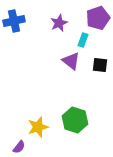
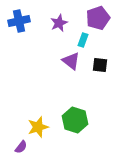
blue cross: moved 5 px right
purple semicircle: moved 2 px right
